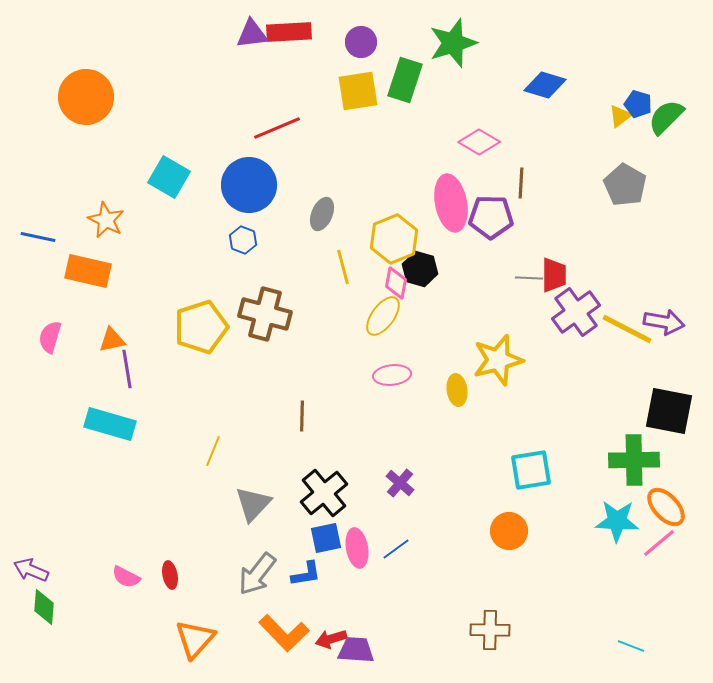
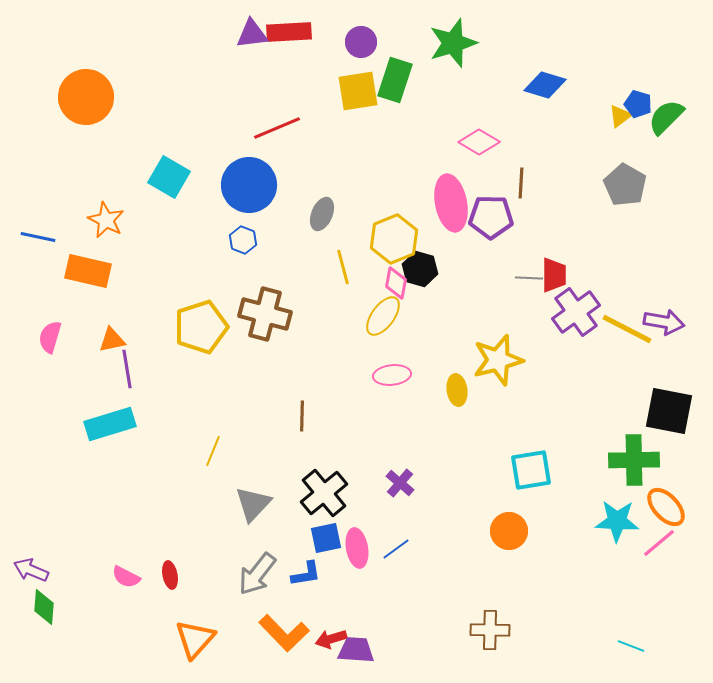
green rectangle at (405, 80): moved 10 px left
cyan rectangle at (110, 424): rotated 33 degrees counterclockwise
